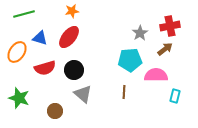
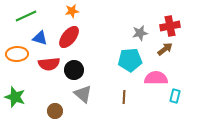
green line: moved 2 px right, 2 px down; rotated 10 degrees counterclockwise
gray star: rotated 21 degrees clockwise
orange ellipse: moved 2 px down; rotated 55 degrees clockwise
red semicircle: moved 4 px right, 4 px up; rotated 10 degrees clockwise
pink semicircle: moved 3 px down
brown line: moved 5 px down
green star: moved 4 px left, 1 px up
